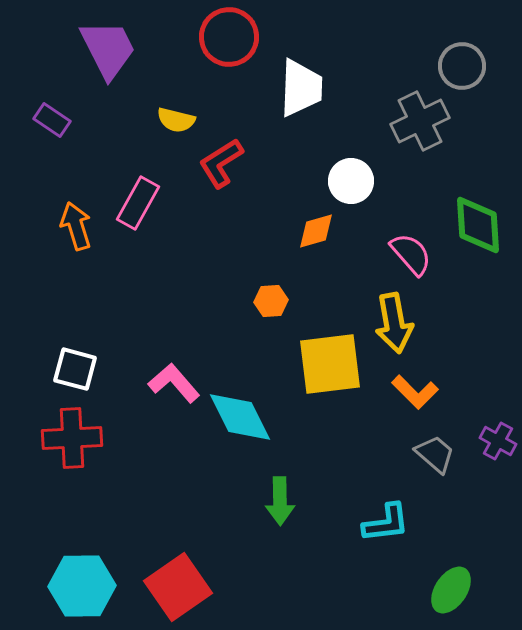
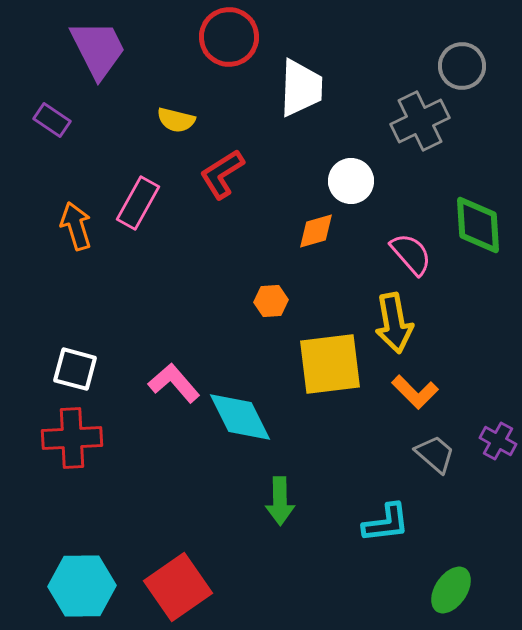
purple trapezoid: moved 10 px left
red L-shape: moved 1 px right, 11 px down
